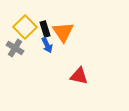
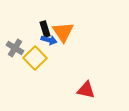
yellow square: moved 10 px right, 31 px down
blue arrow: moved 2 px right, 5 px up; rotated 49 degrees counterclockwise
red triangle: moved 7 px right, 14 px down
